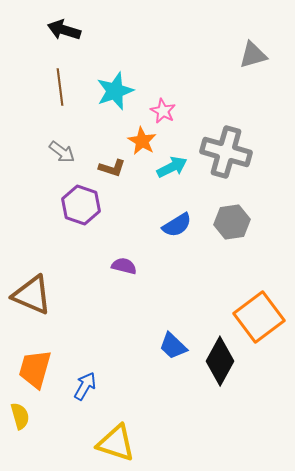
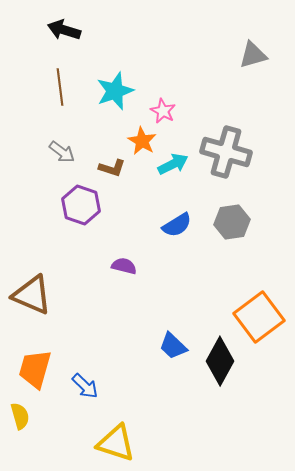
cyan arrow: moved 1 px right, 3 px up
blue arrow: rotated 104 degrees clockwise
